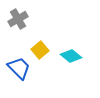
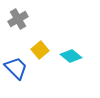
blue trapezoid: moved 3 px left
